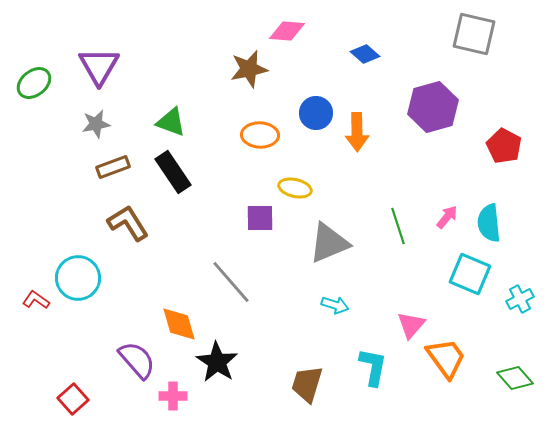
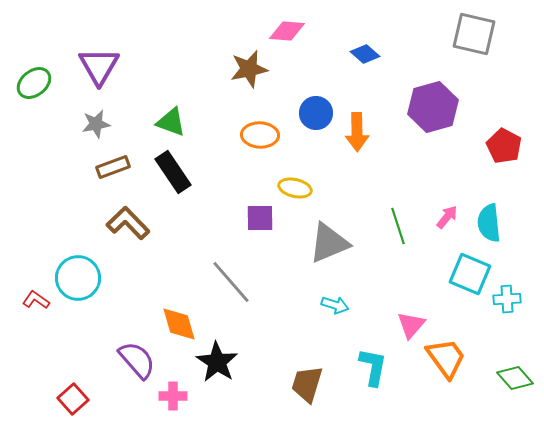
brown L-shape: rotated 12 degrees counterclockwise
cyan cross: moved 13 px left; rotated 24 degrees clockwise
